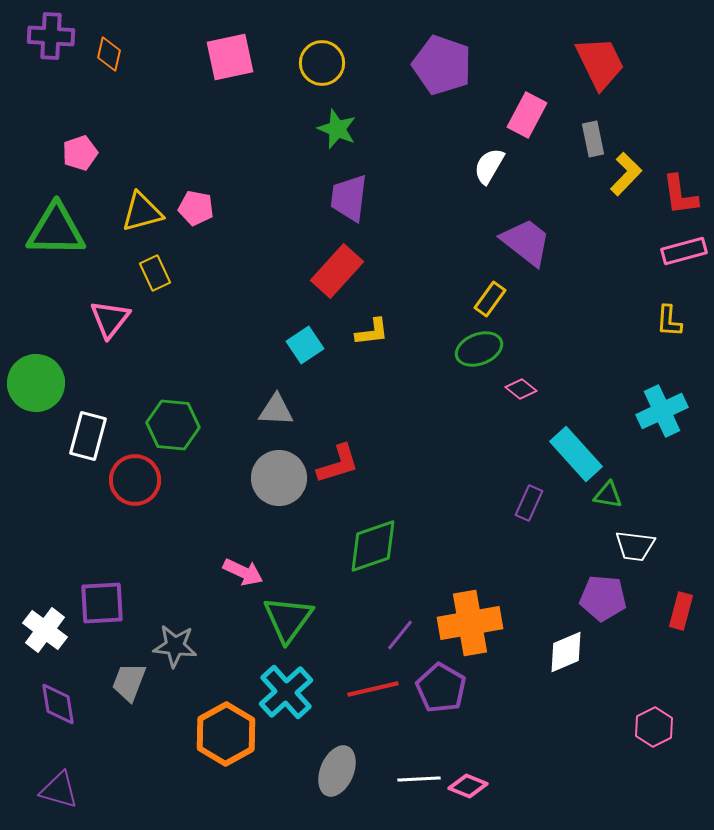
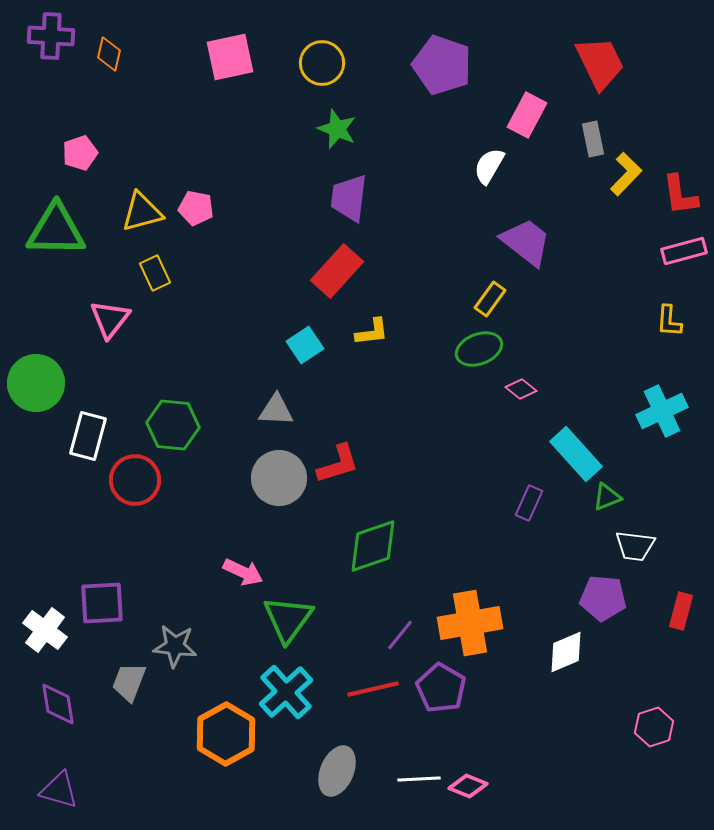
green triangle at (608, 495): moved 1 px left, 2 px down; rotated 32 degrees counterclockwise
pink hexagon at (654, 727): rotated 9 degrees clockwise
